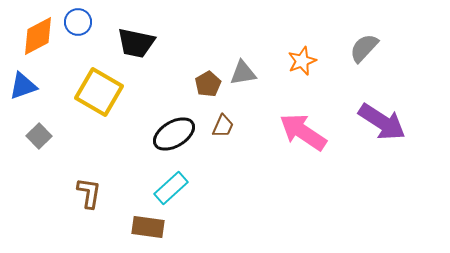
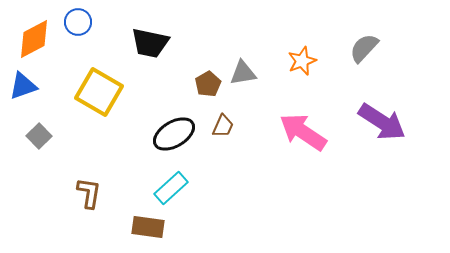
orange diamond: moved 4 px left, 3 px down
black trapezoid: moved 14 px right
